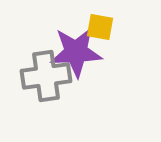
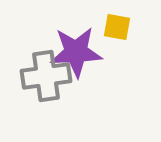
yellow square: moved 17 px right
